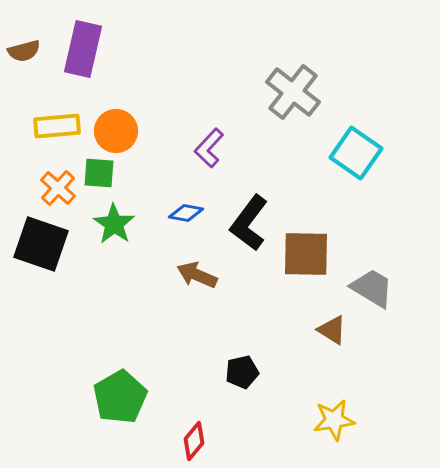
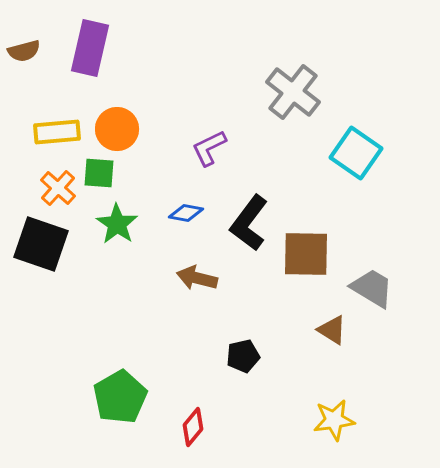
purple rectangle: moved 7 px right, 1 px up
yellow rectangle: moved 6 px down
orange circle: moved 1 px right, 2 px up
purple L-shape: rotated 21 degrees clockwise
green star: moved 3 px right
brown arrow: moved 3 px down; rotated 9 degrees counterclockwise
black pentagon: moved 1 px right, 16 px up
red diamond: moved 1 px left, 14 px up
